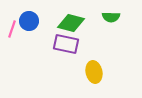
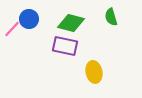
green semicircle: rotated 72 degrees clockwise
blue circle: moved 2 px up
pink line: rotated 24 degrees clockwise
purple rectangle: moved 1 px left, 2 px down
